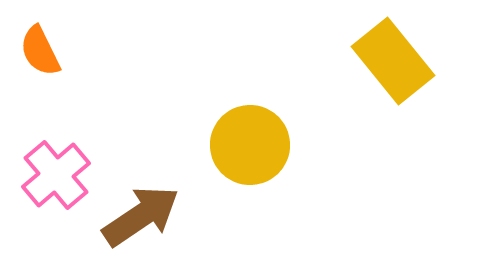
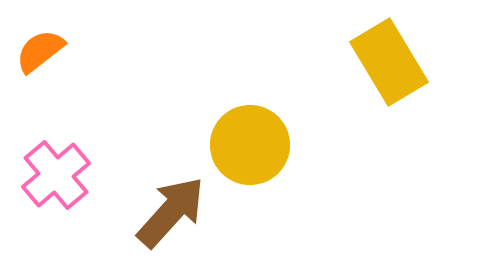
orange semicircle: rotated 78 degrees clockwise
yellow rectangle: moved 4 px left, 1 px down; rotated 8 degrees clockwise
brown arrow: moved 30 px right, 4 px up; rotated 14 degrees counterclockwise
